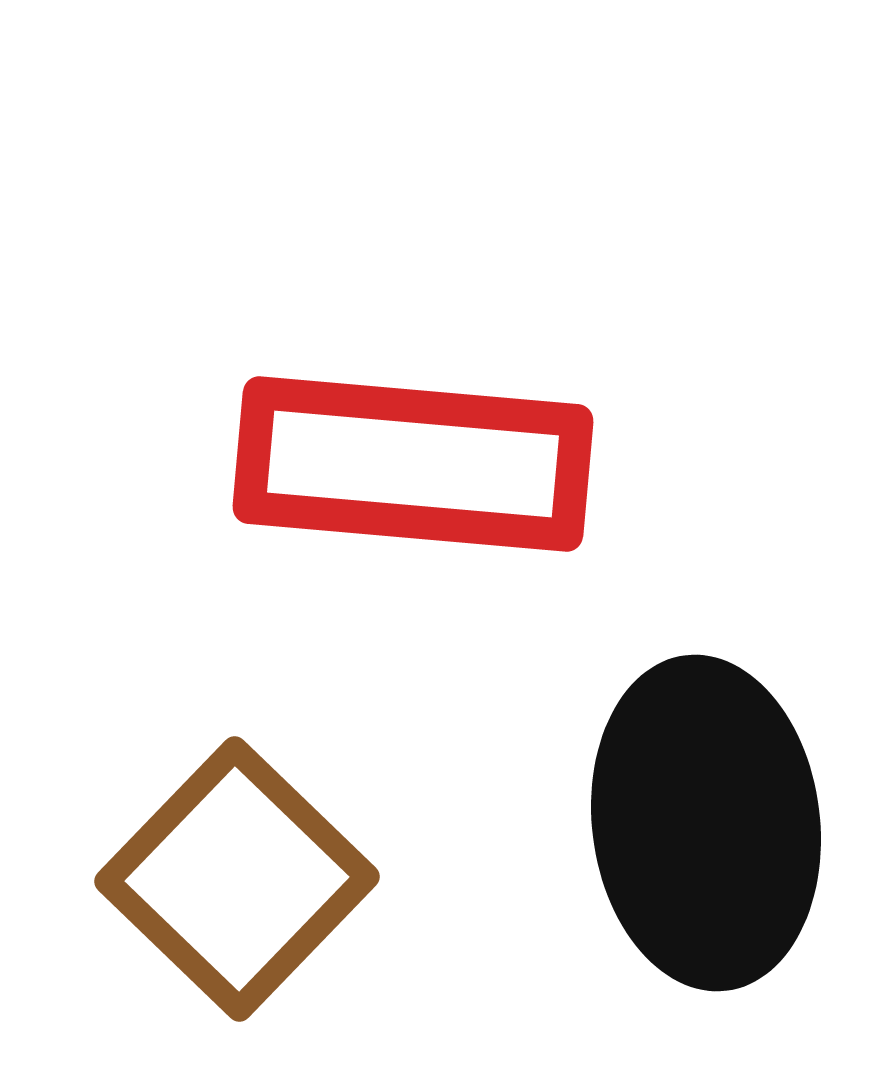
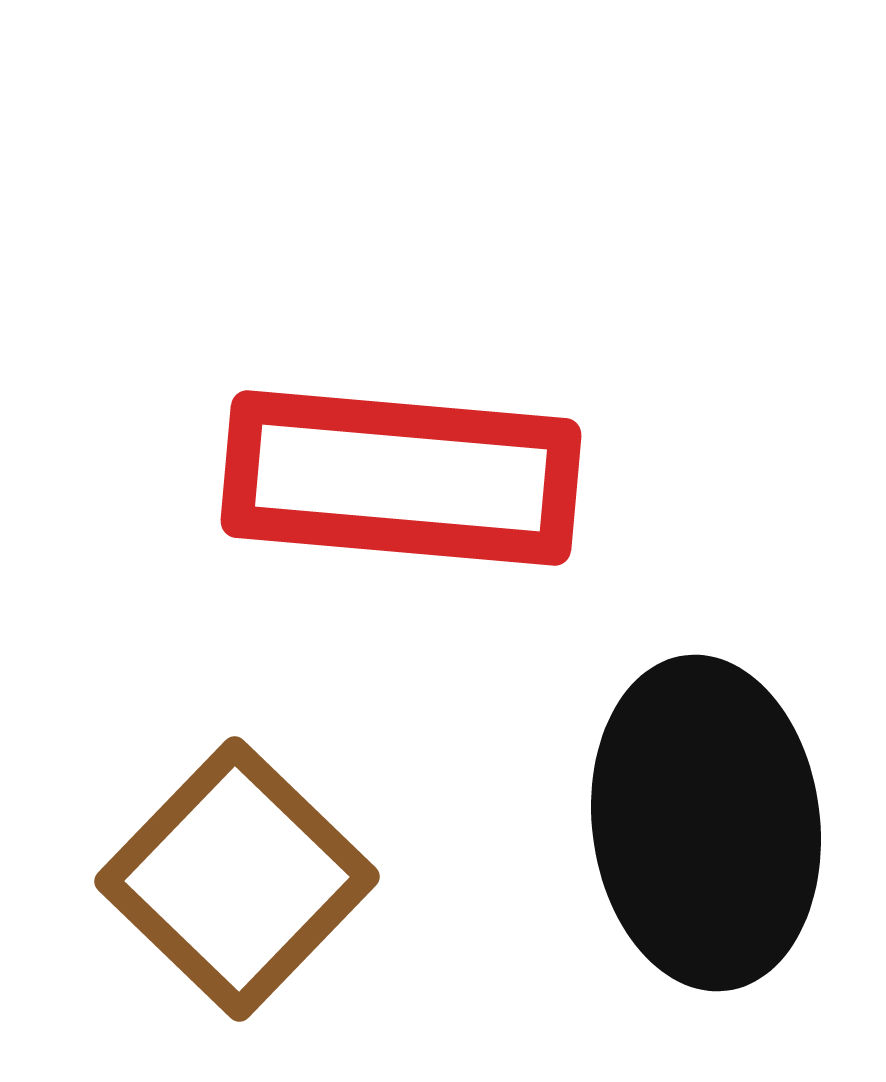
red rectangle: moved 12 px left, 14 px down
